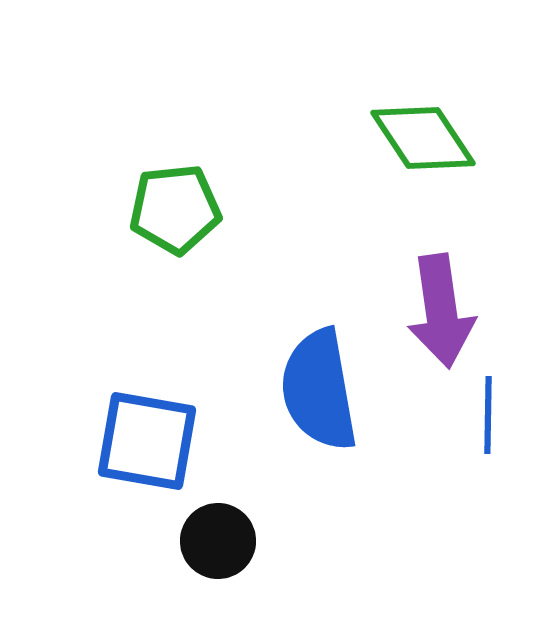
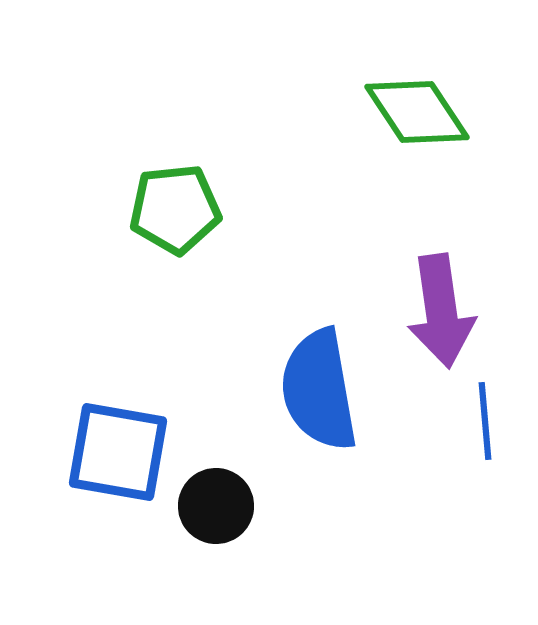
green diamond: moved 6 px left, 26 px up
blue line: moved 3 px left, 6 px down; rotated 6 degrees counterclockwise
blue square: moved 29 px left, 11 px down
black circle: moved 2 px left, 35 px up
